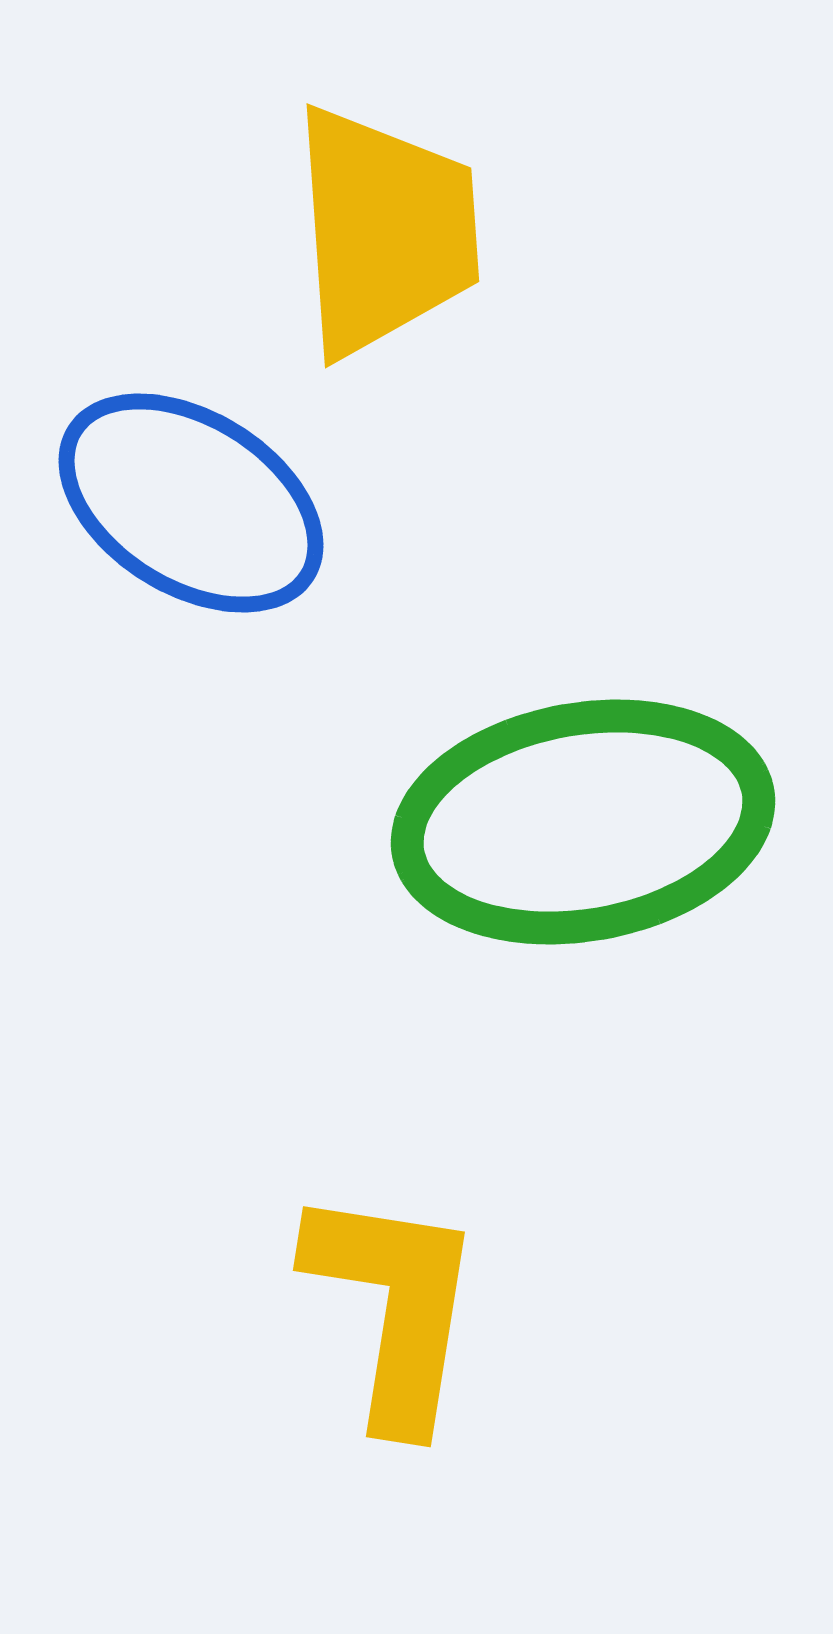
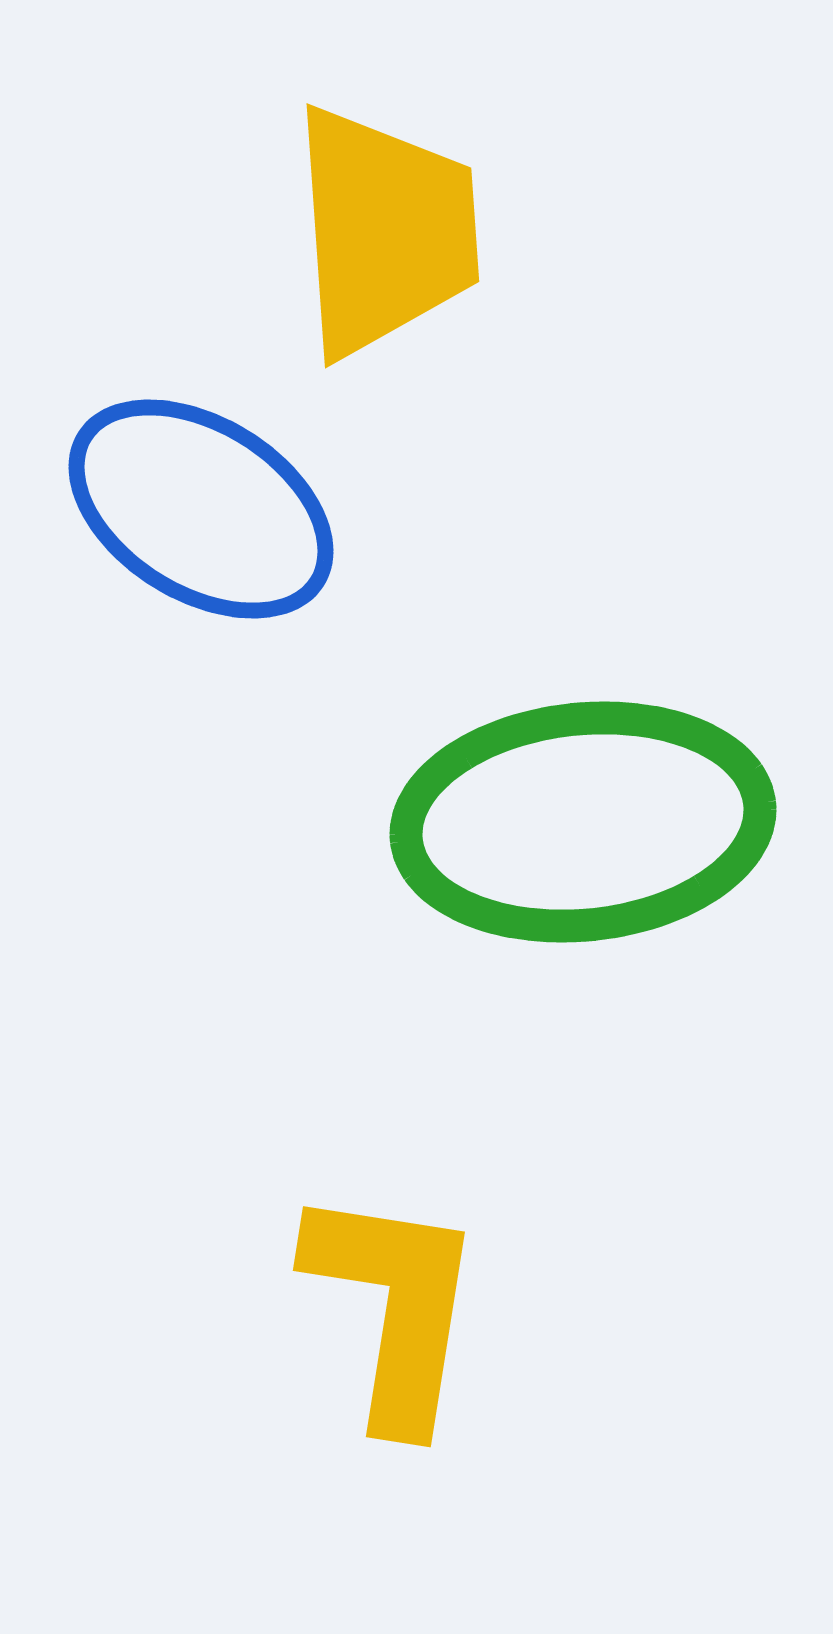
blue ellipse: moved 10 px right, 6 px down
green ellipse: rotated 4 degrees clockwise
